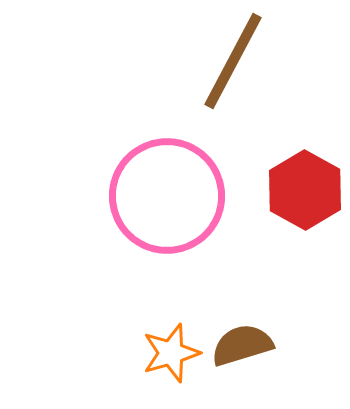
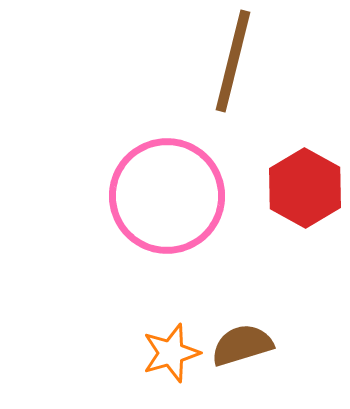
brown line: rotated 14 degrees counterclockwise
red hexagon: moved 2 px up
